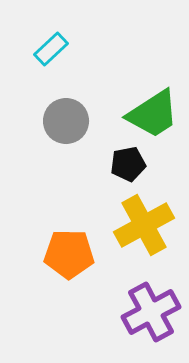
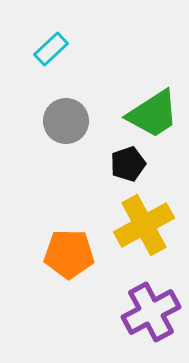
black pentagon: rotated 8 degrees counterclockwise
